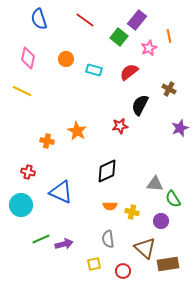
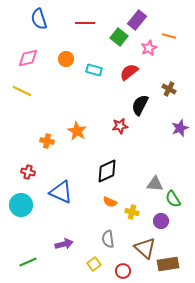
red line: moved 3 px down; rotated 36 degrees counterclockwise
orange line: rotated 64 degrees counterclockwise
pink diamond: rotated 65 degrees clockwise
orange semicircle: moved 4 px up; rotated 24 degrees clockwise
green line: moved 13 px left, 23 px down
yellow square: rotated 24 degrees counterclockwise
